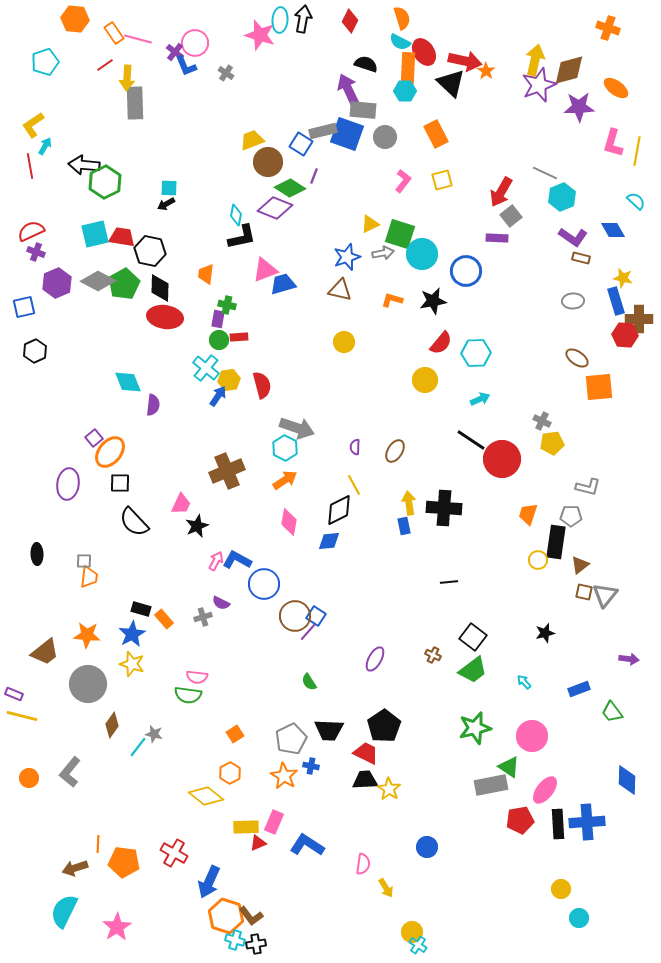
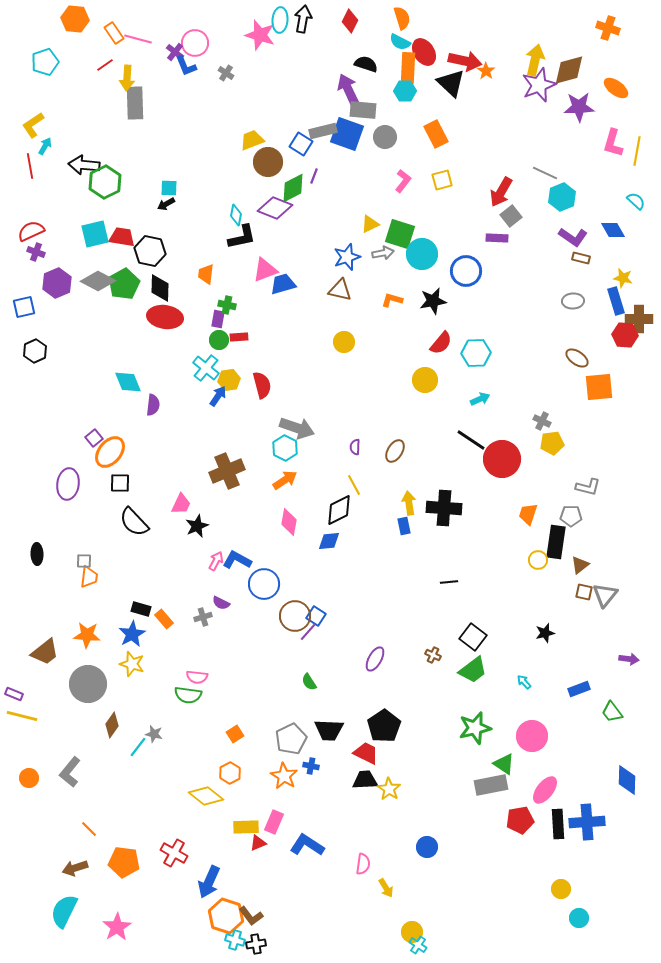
green diamond at (290, 188): moved 3 px right; rotated 60 degrees counterclockwise
green triangle at (509, 767): moved 5 px left, 3 px up
orange line at (98, 844): moved 9 px left, 15 px up; rotated 48 degrees counterclockwise
